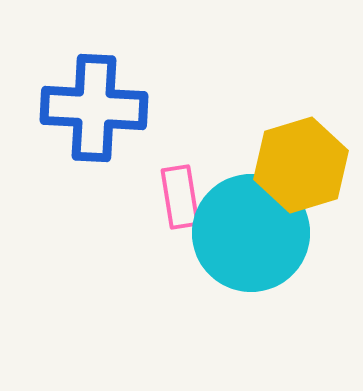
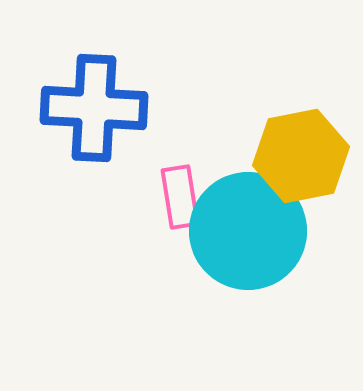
yellow hexagon: moved 9 px up; rotated 6 degrees clockwise
cyan circle: moved 3 px left, 2 px up
